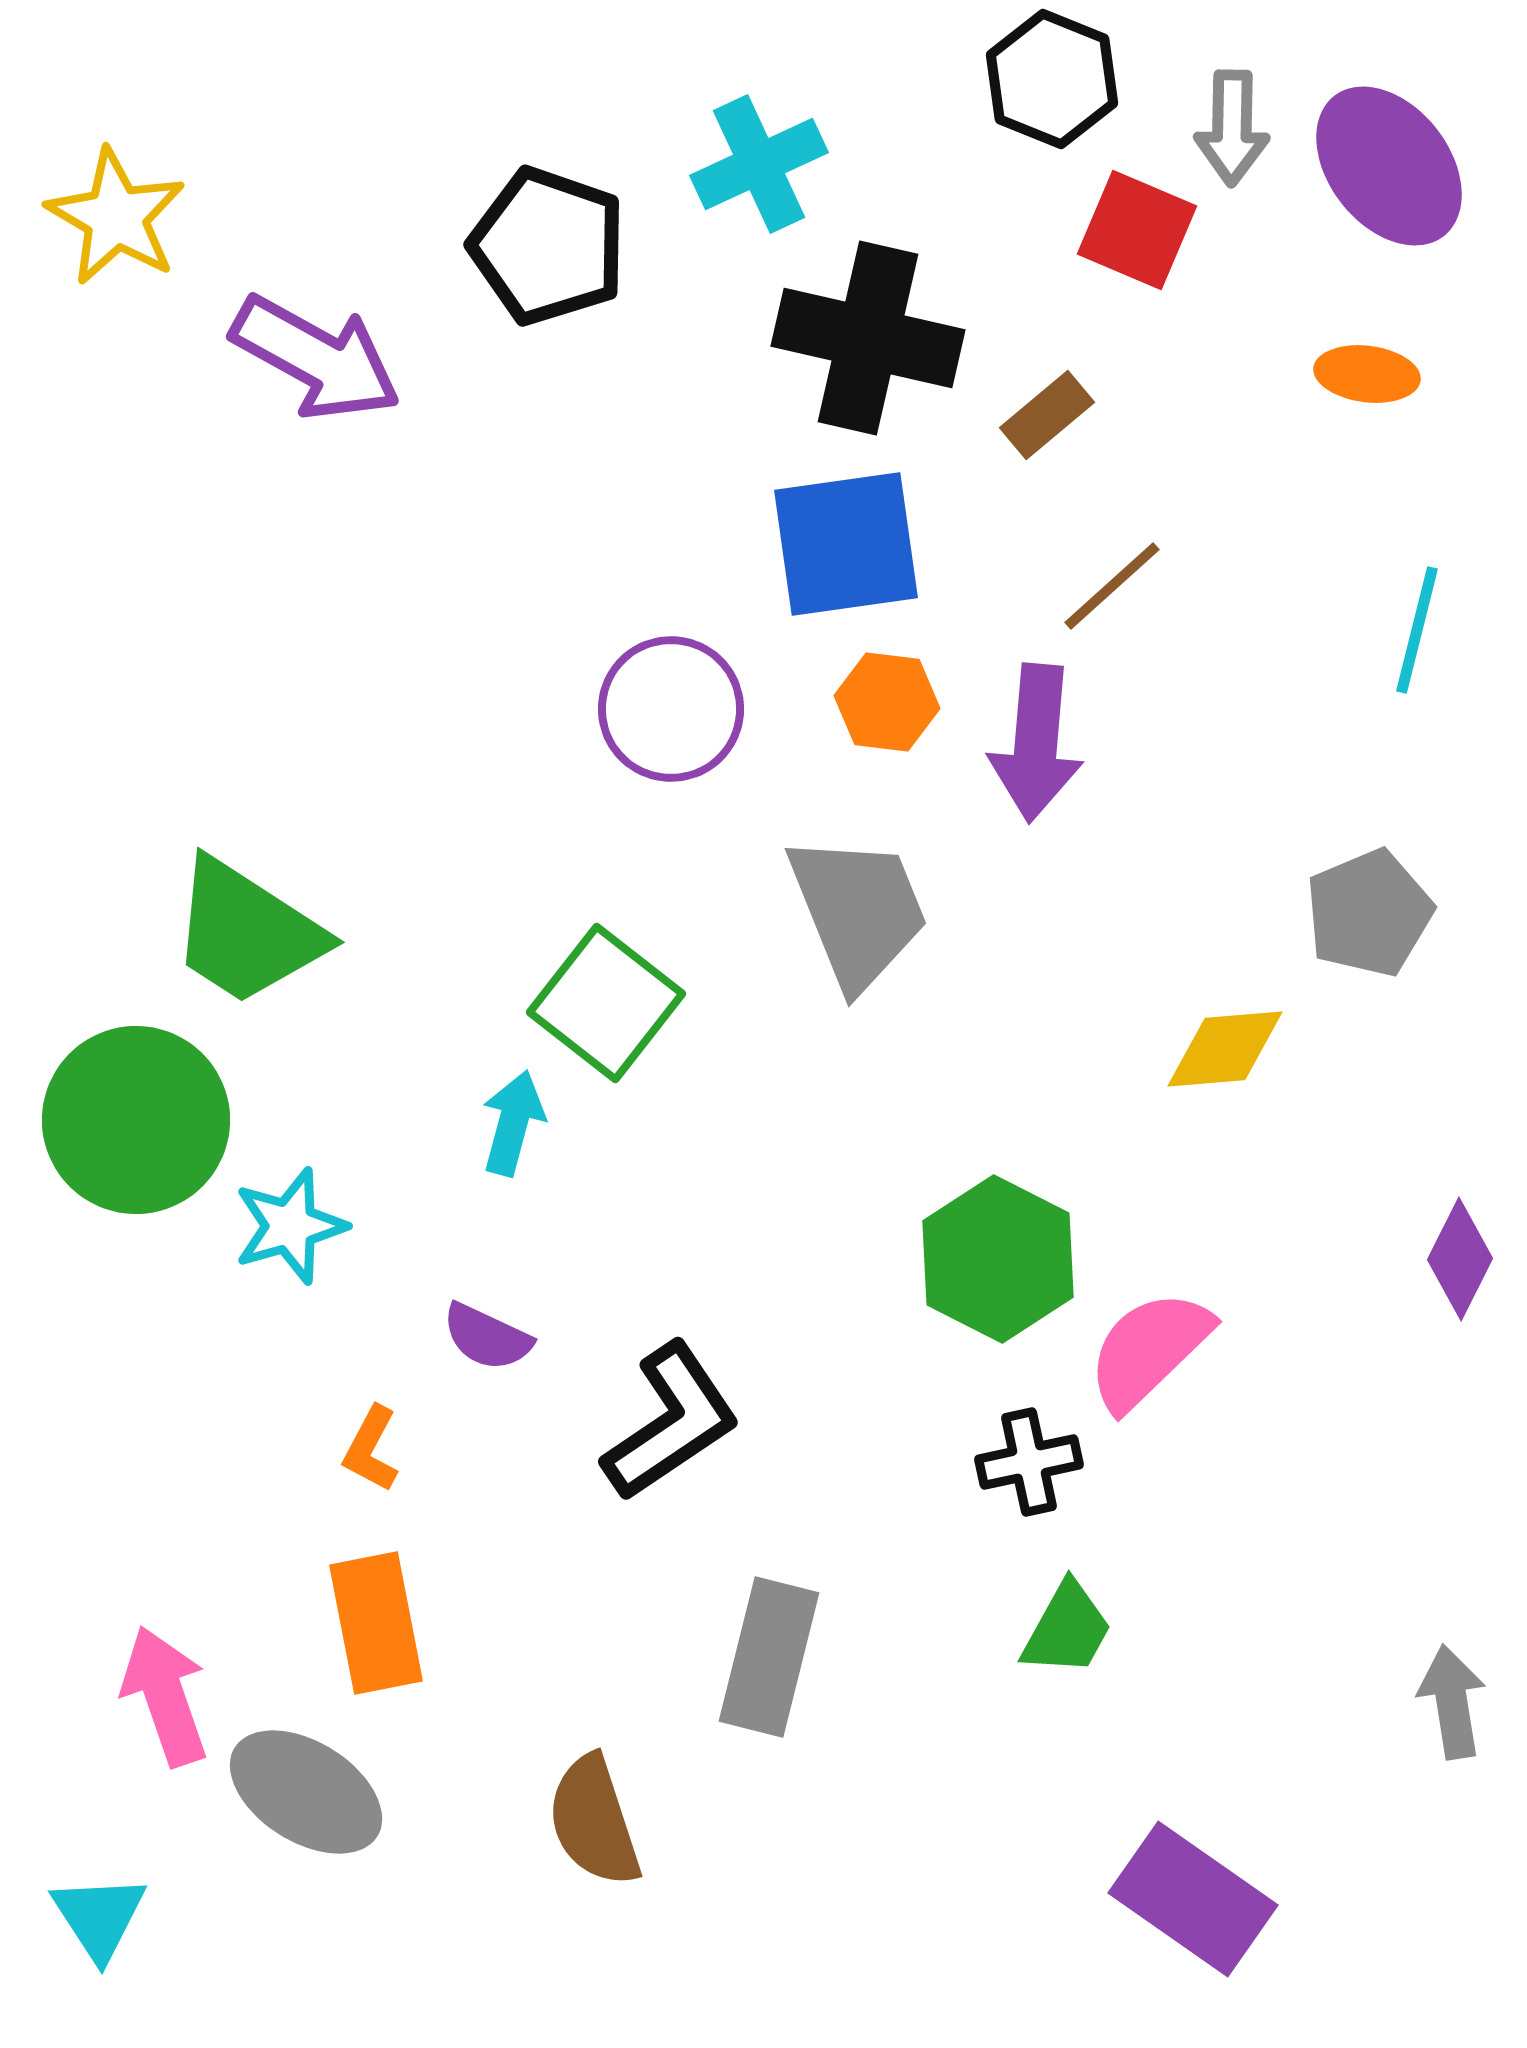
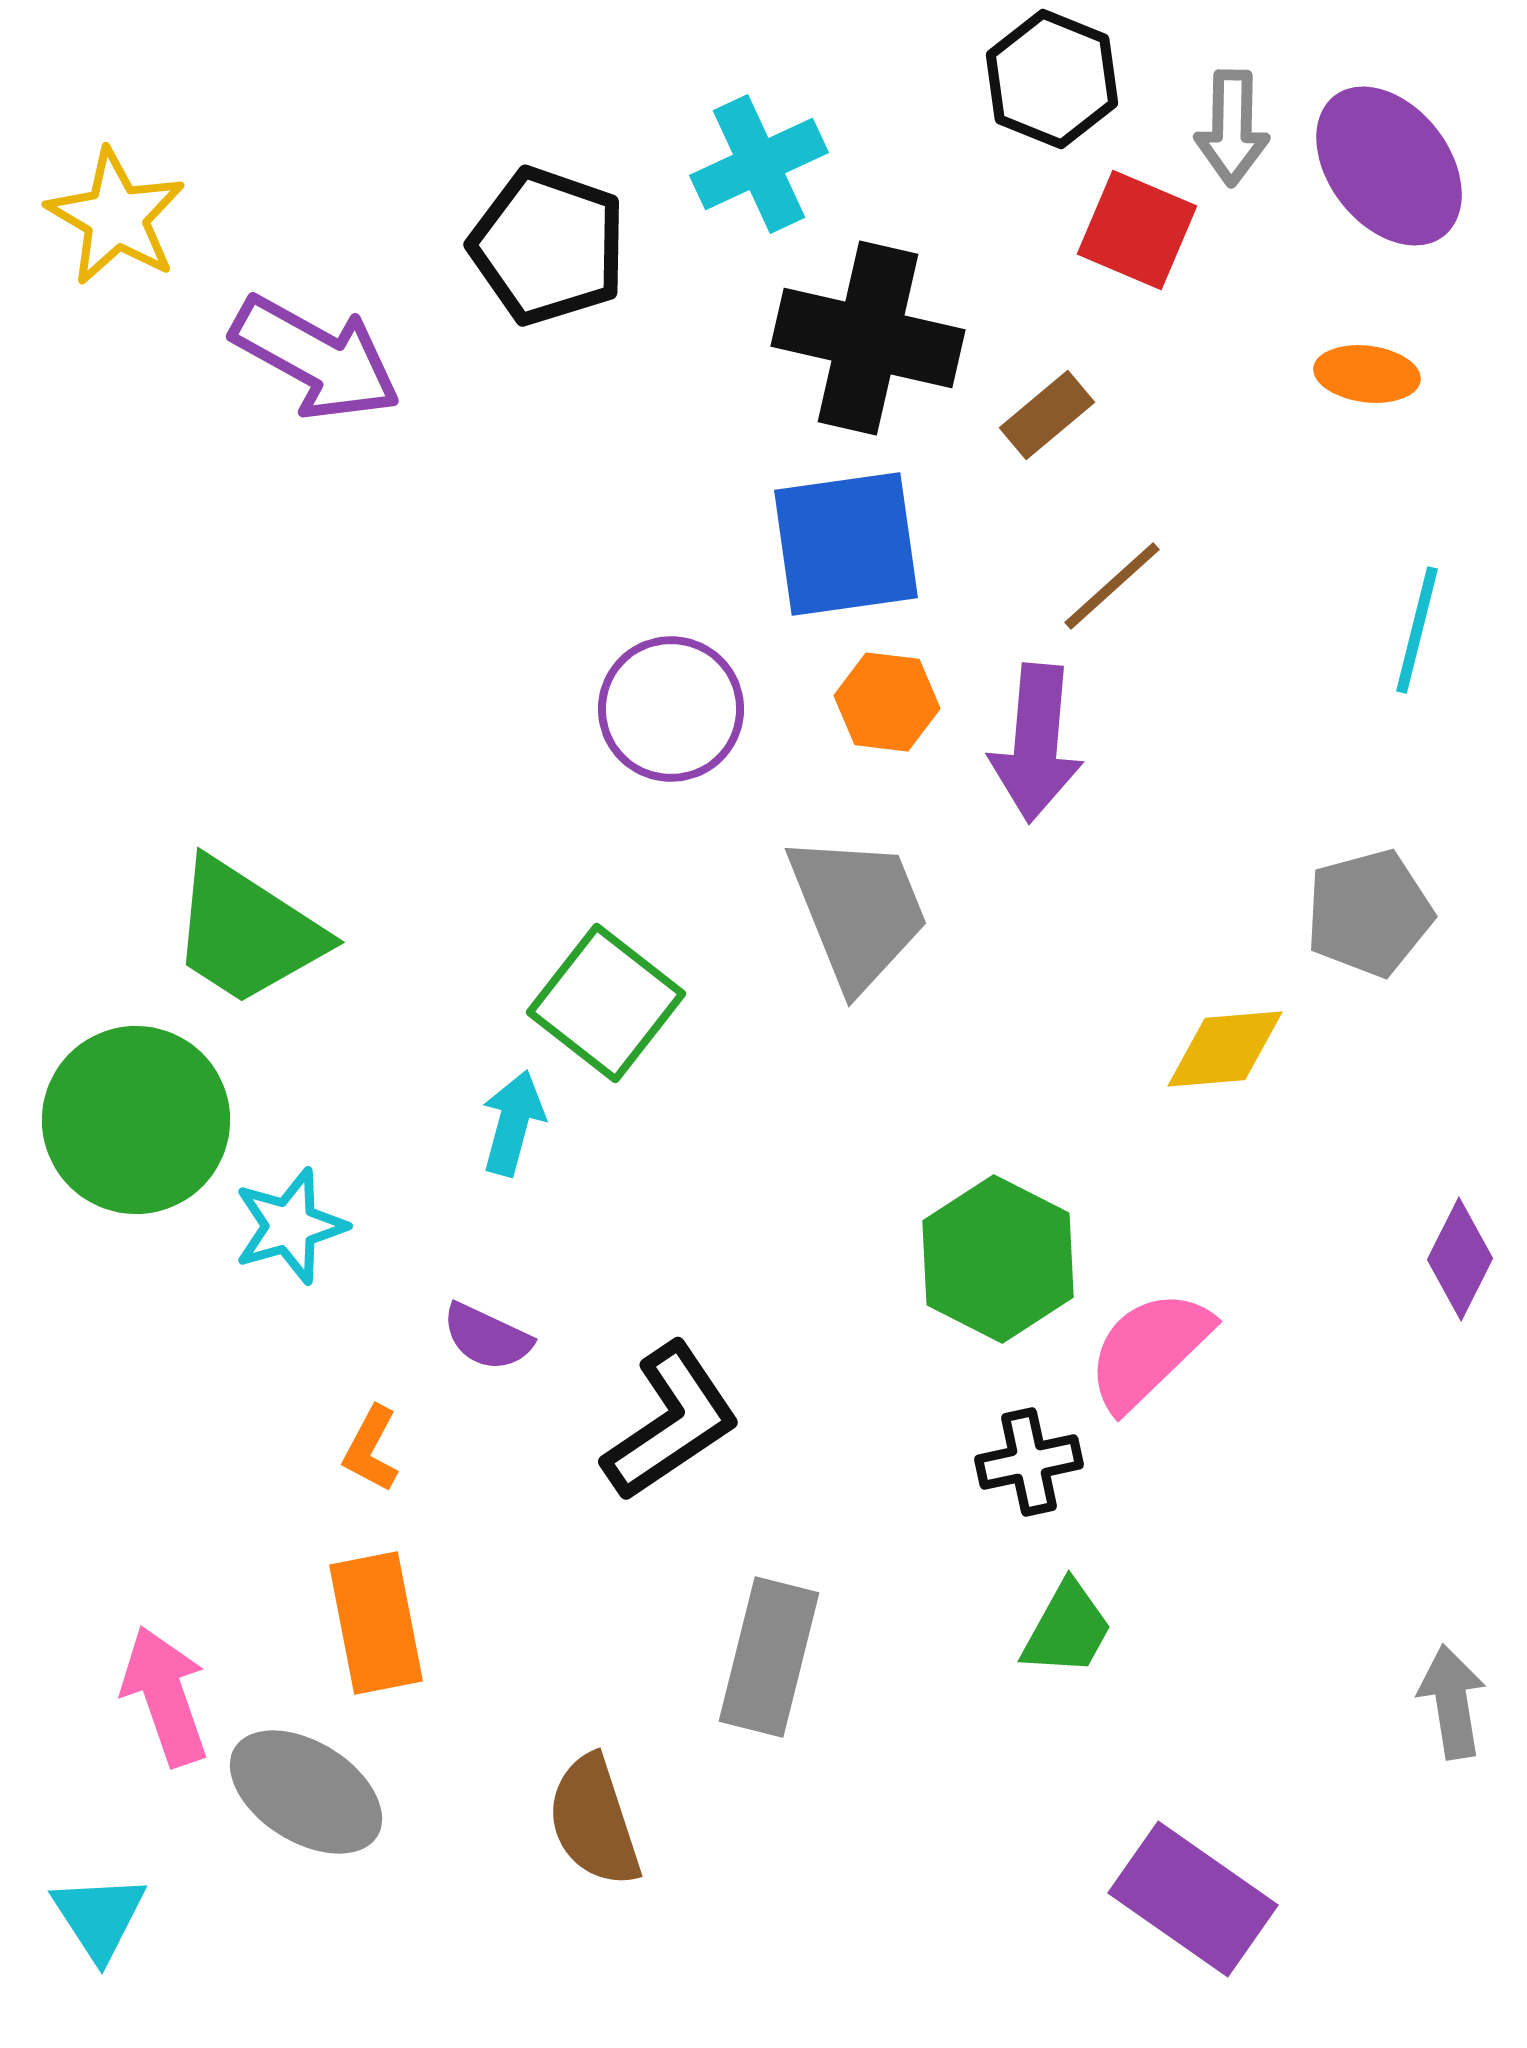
gray pentagon at (1369, 913): rotated 8 degrees clockwise
